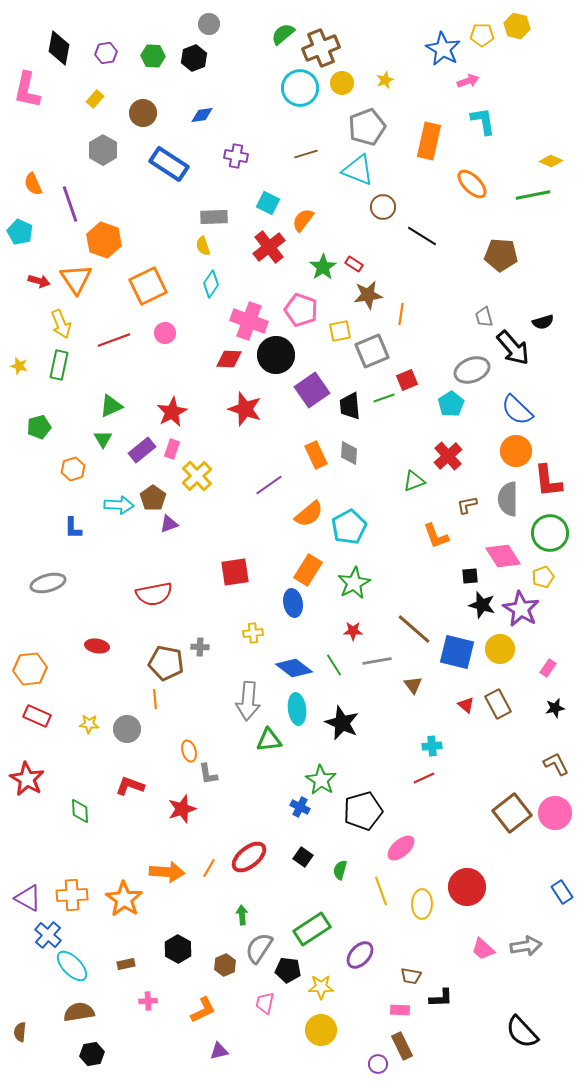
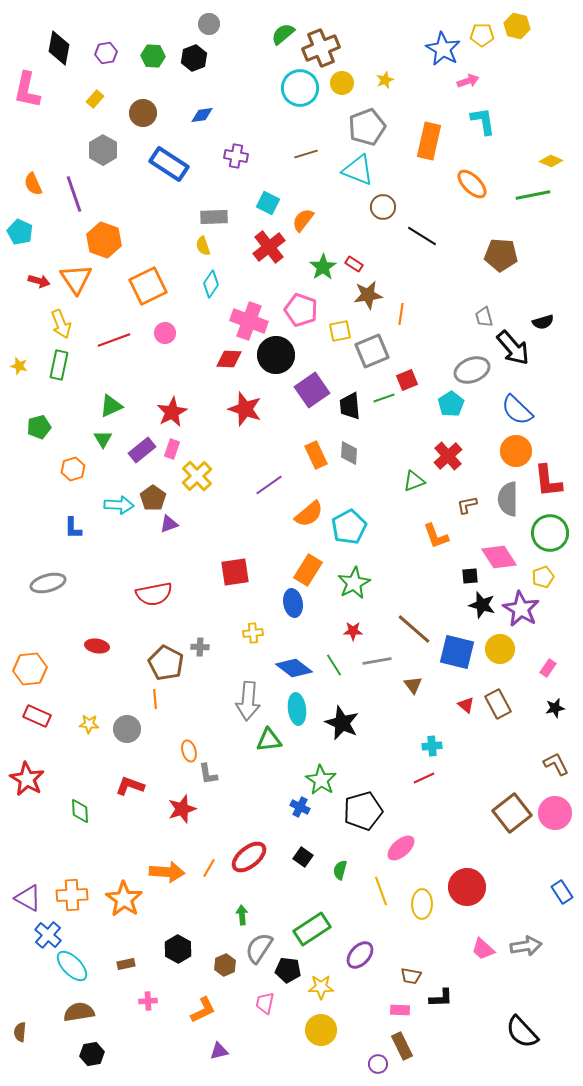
purple line at (70, 204): moved 4 px right, 10 px up
pink diamond at (503, 556): moved 4 px left, 1 px down
brown pentagon at (166, 663): rotated 16 degrees clockwise
